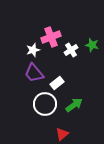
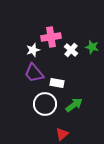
pink cross: rotated 12 degrees clockwise
green star: moved 2 px down
white cross: rotated 16 degrees counterclockwise
white rectangle: rotated 48 degrees clockwise
